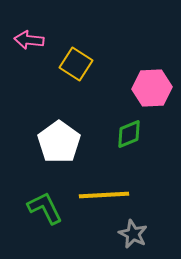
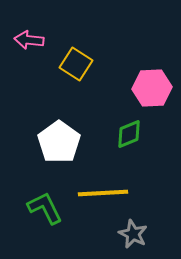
yellow line: moved 1 px left, 2 px up
